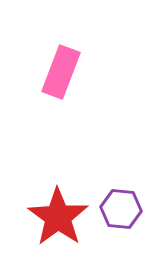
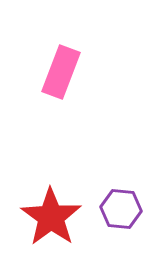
red star: moved 7 px left
